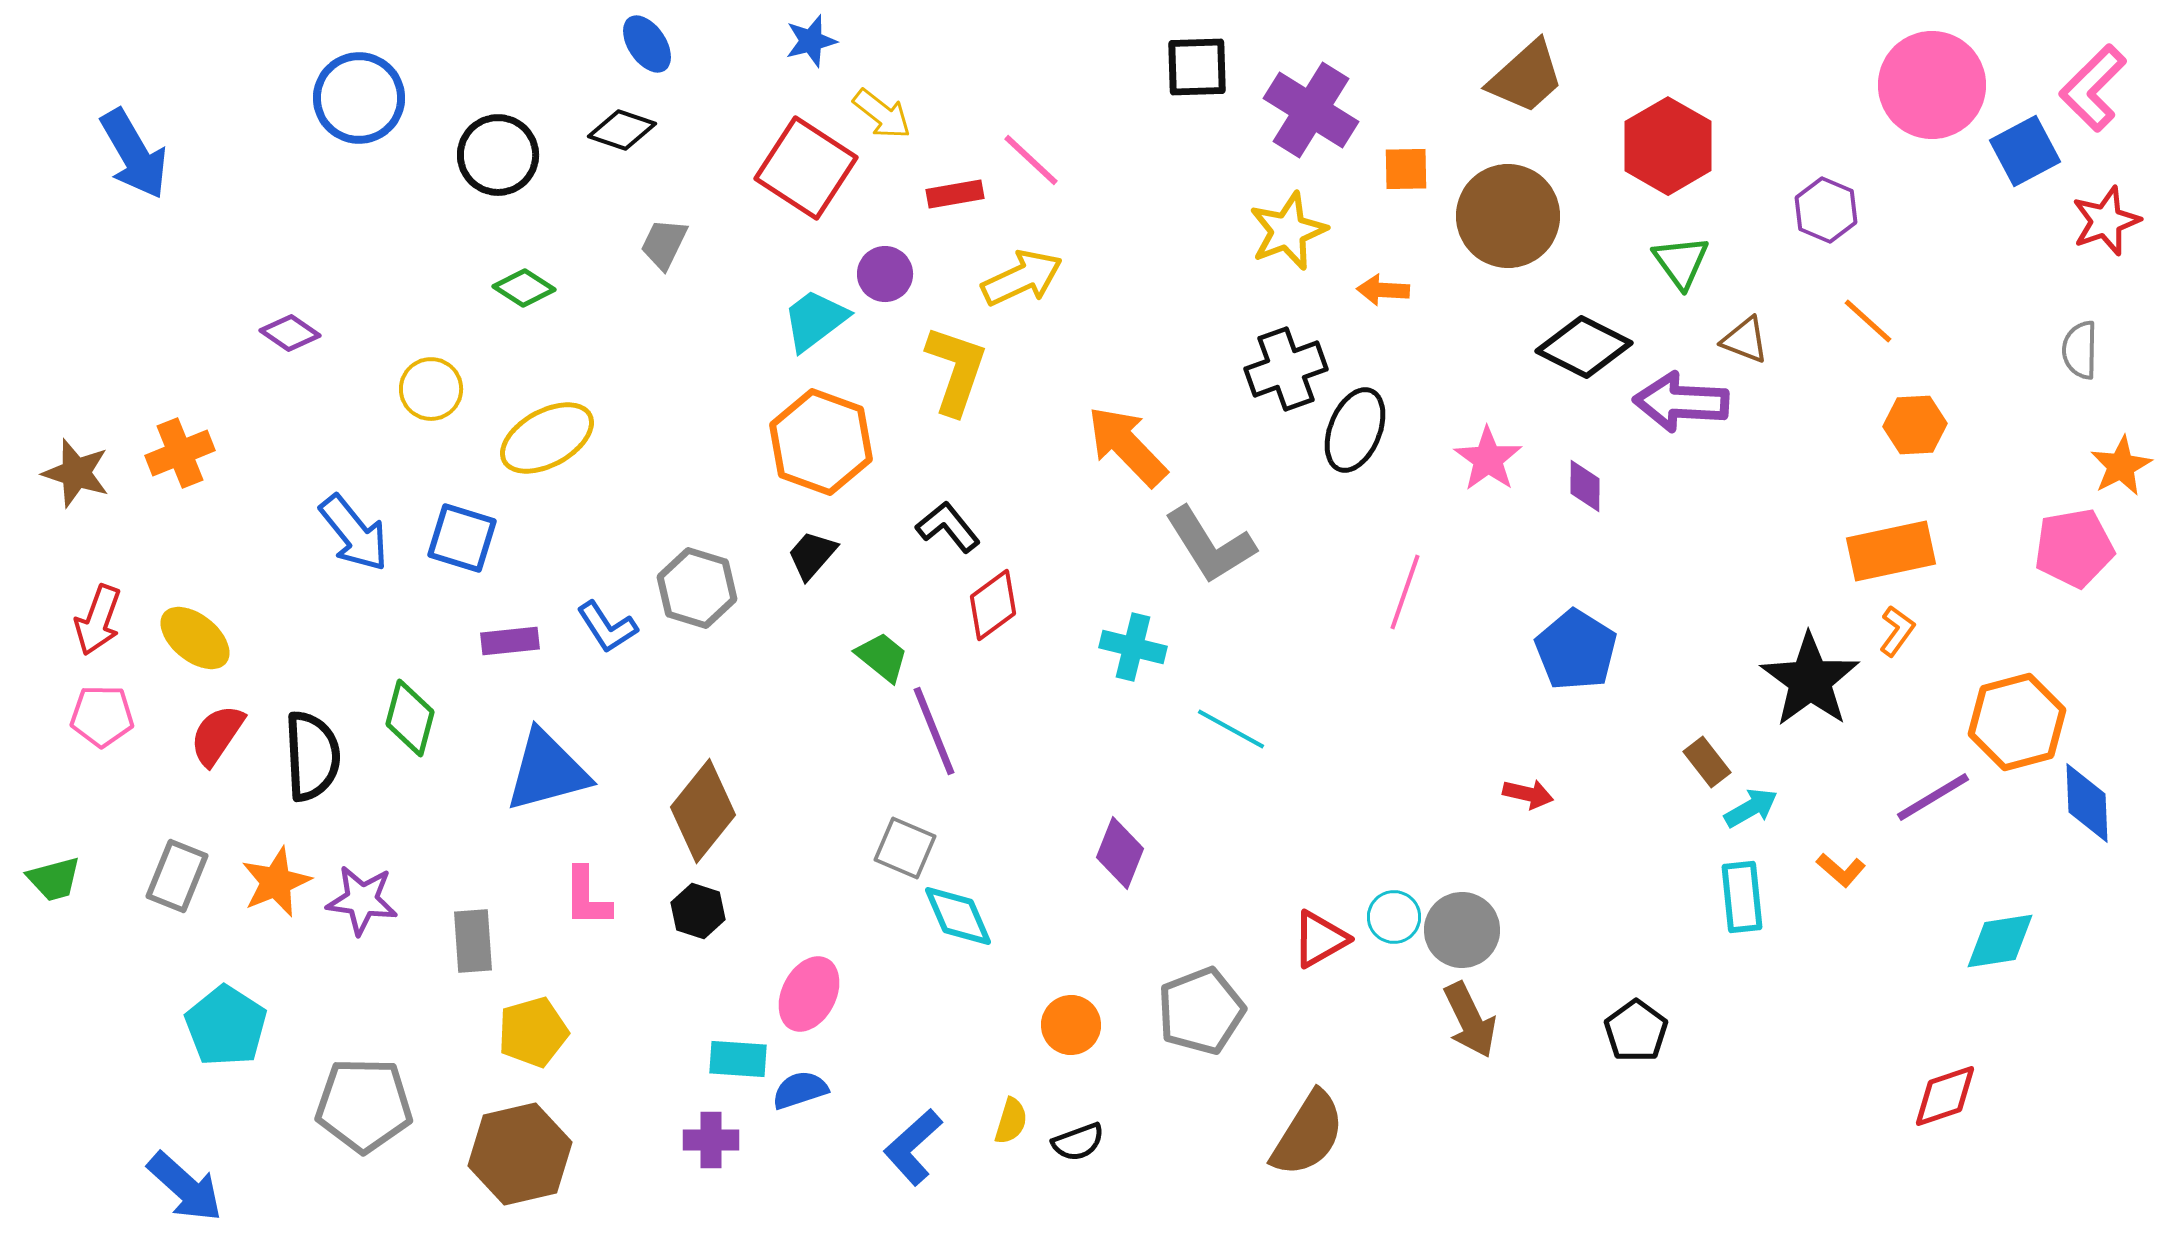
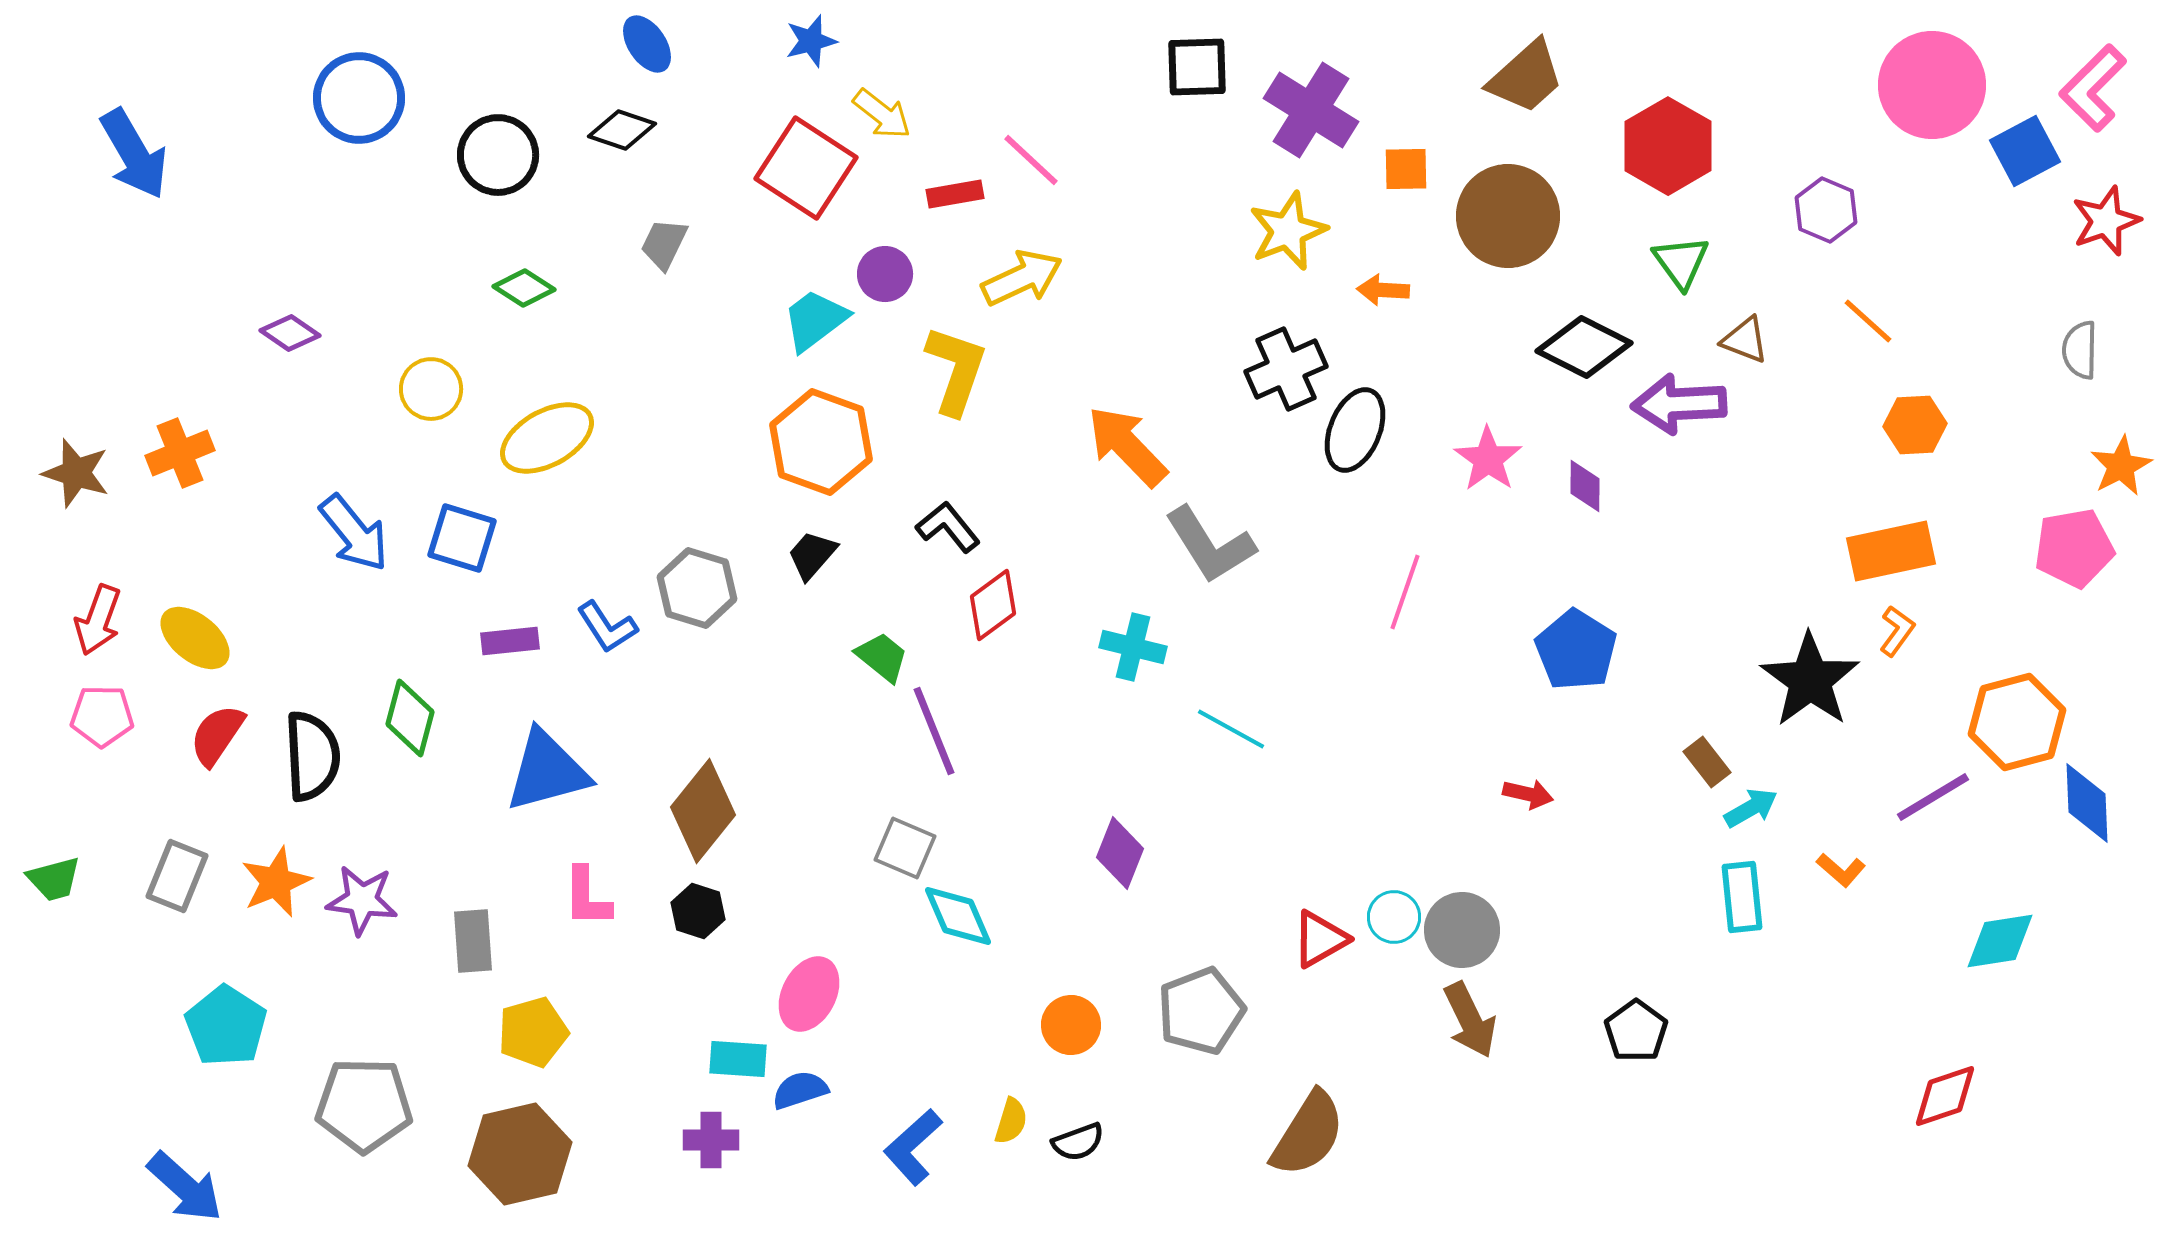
black cross at (1286, 369): rotated 4 degrees counterclockwise
purple arrow at (1681, 402): moved 2 px left, 2 px down; rotated 6 degrees counterclockwise
